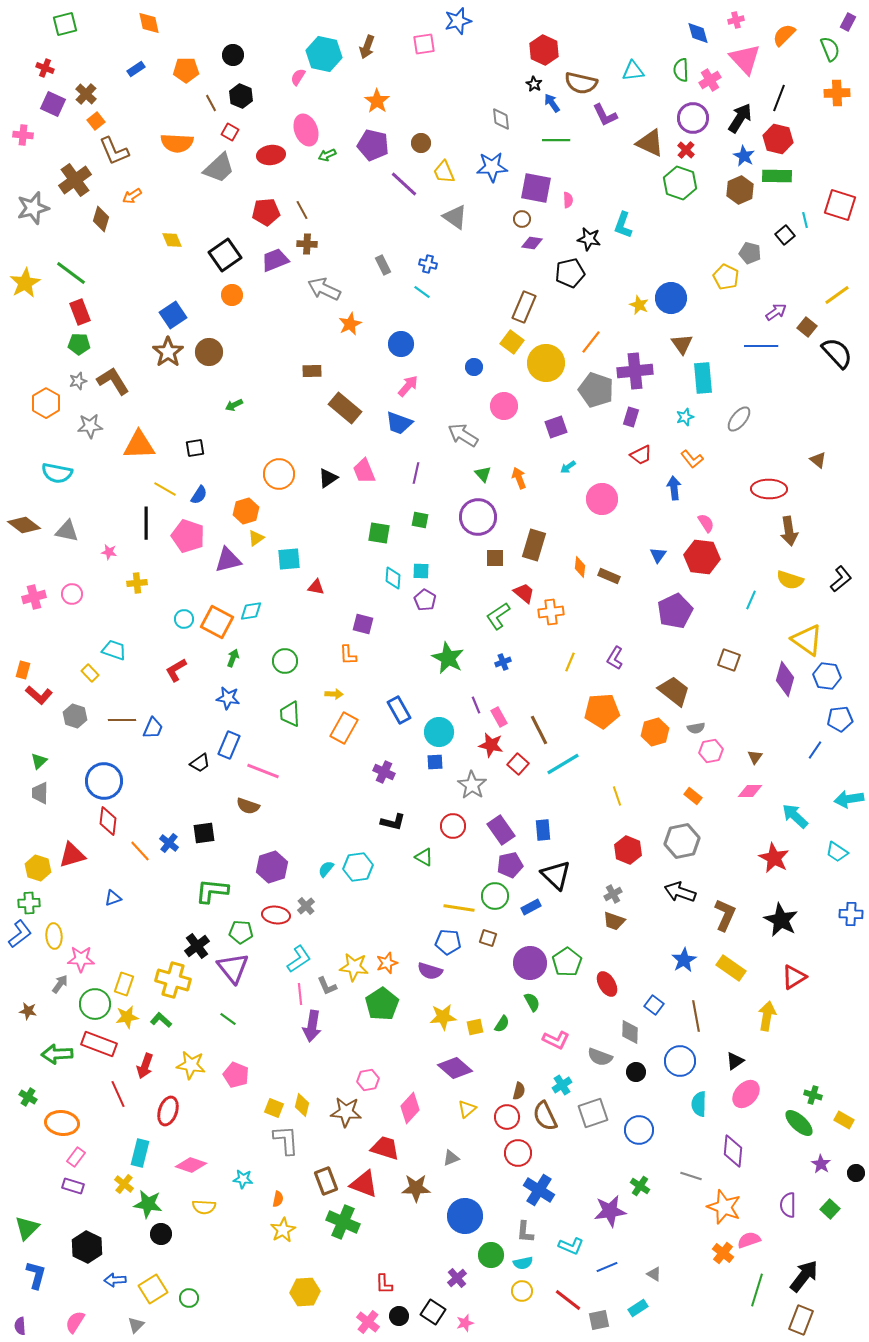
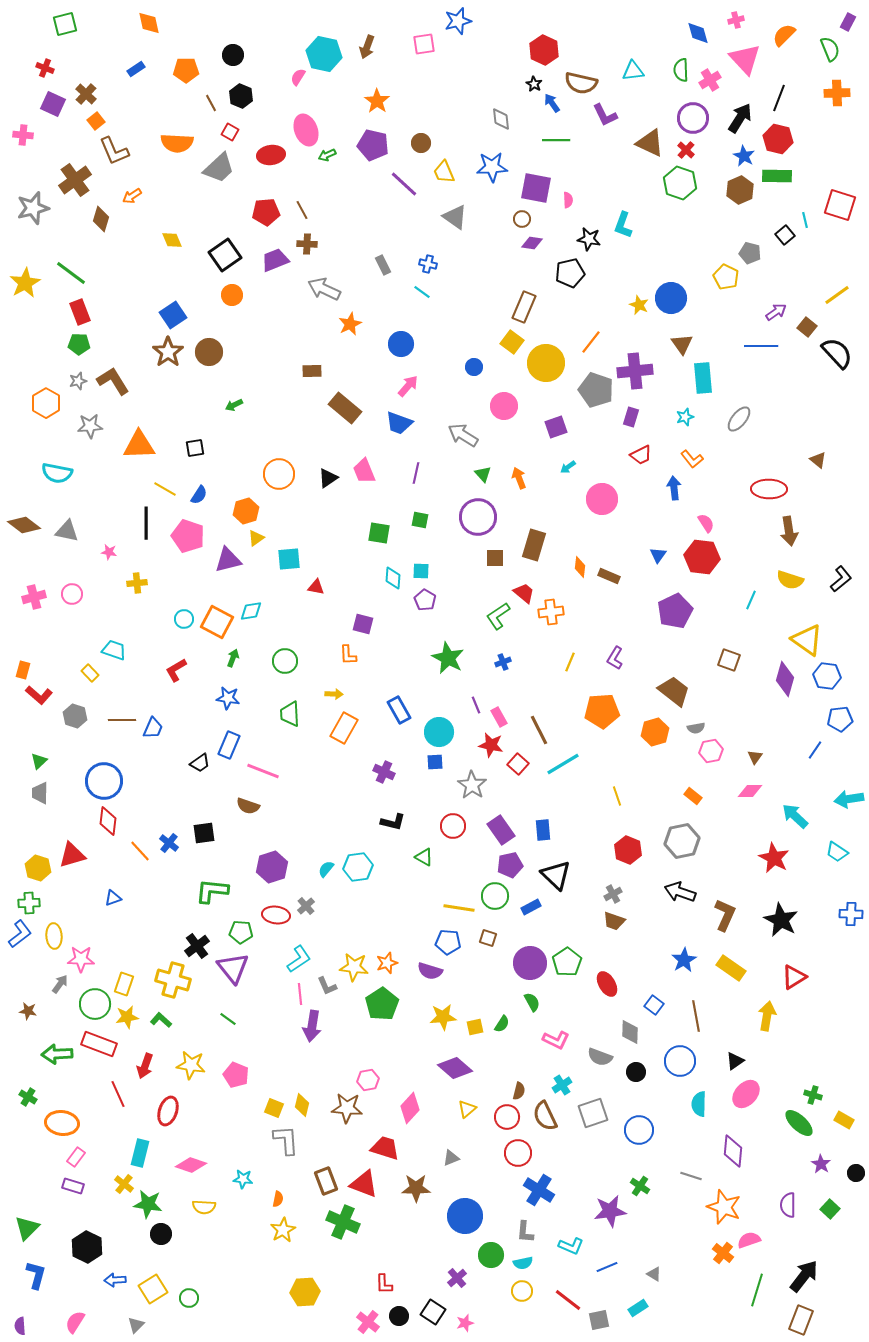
brown star at (346, 1112): moved 1 px right, 4 px up
